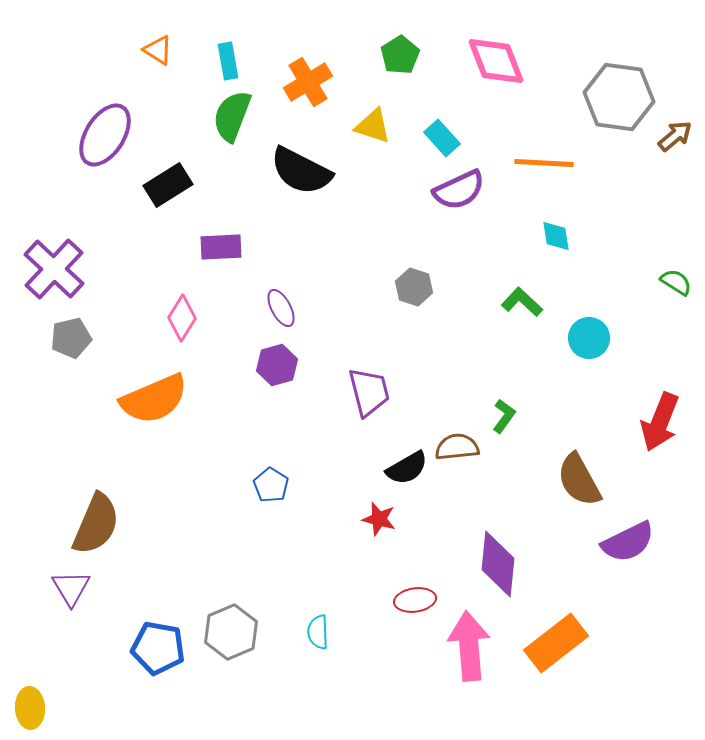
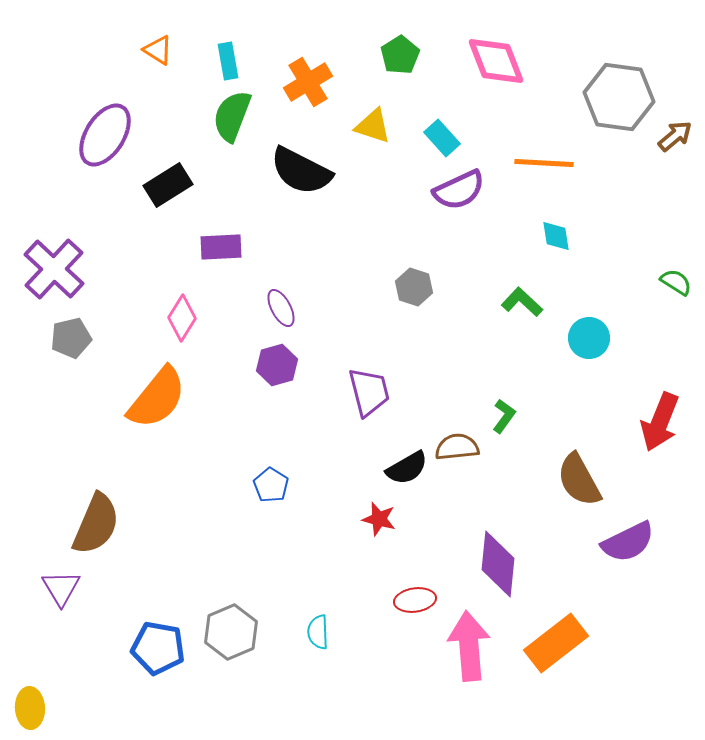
orange semicircle at (154, 399): moved 3 px right, 1 px up; rotated 28 degrees counterclockwise
purple triangle at (71, 588): moved 10 px left
